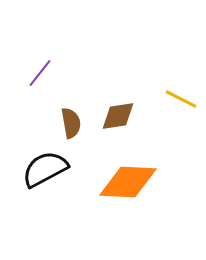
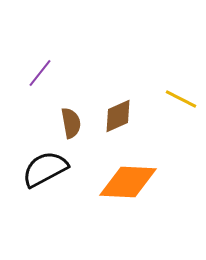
brown diamond: rotated 15 degrees counterclockwise
